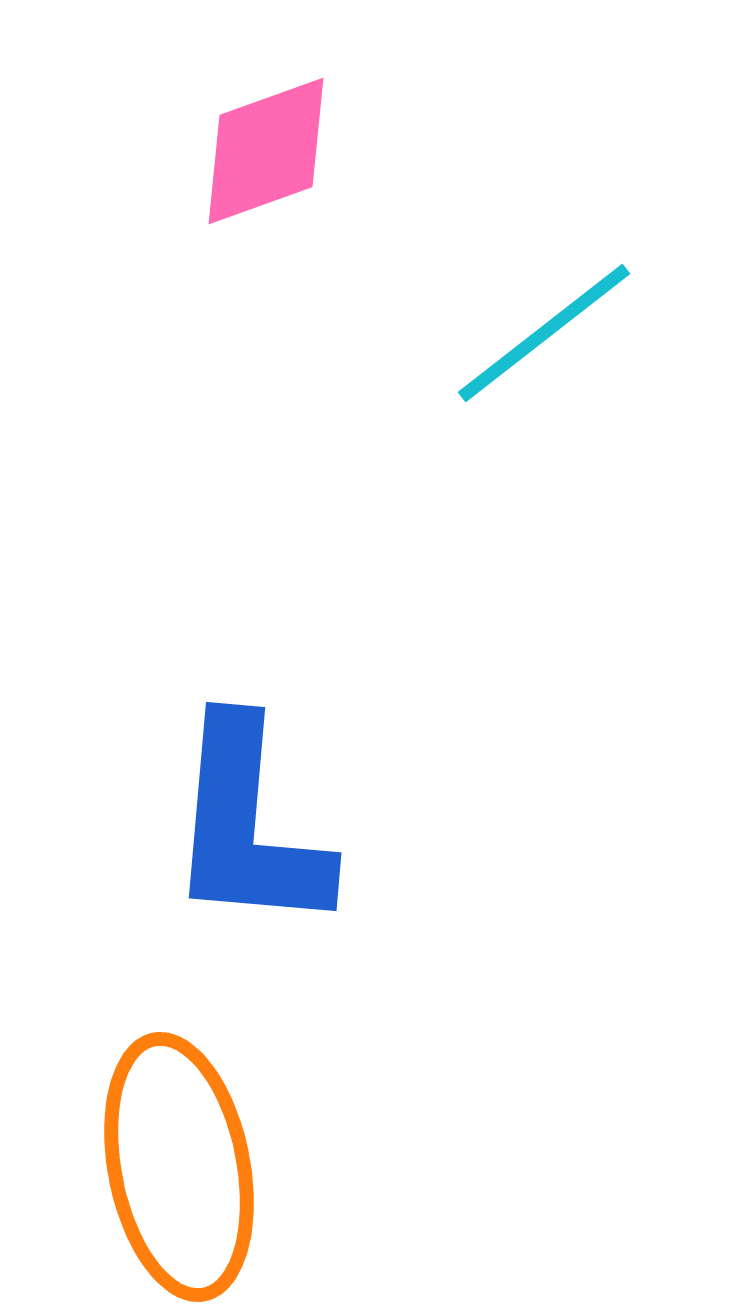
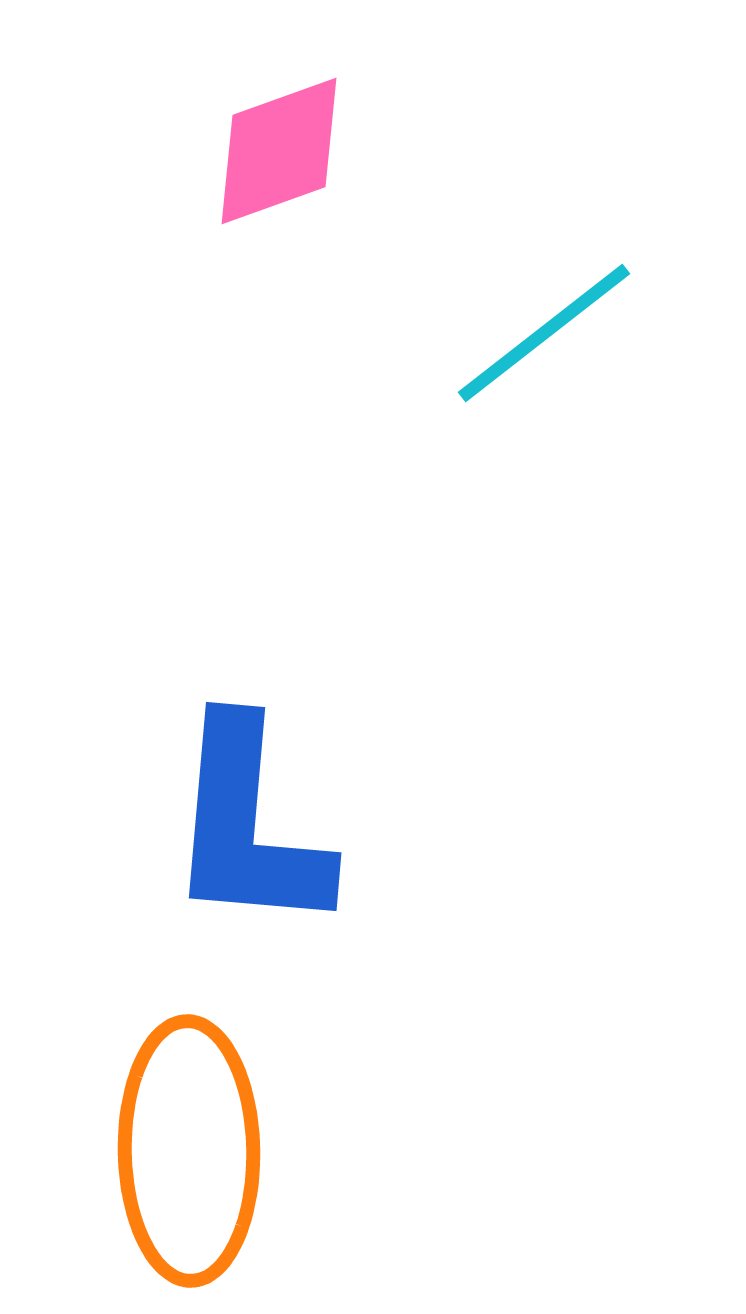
pink diamond: moved 13 px right
orange ellipse: moved 10 px right, 16 px up; rotated 10 degrees clockwise
